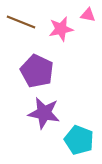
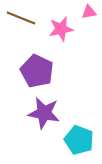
pink triangle: moved 1 px right, 3 px up; rotated 21 degrees counterclockwise
brown line: moved 4 px up
